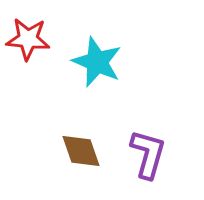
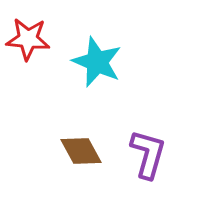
brown diamond: rotated 9 degrees counterclockwise
